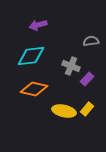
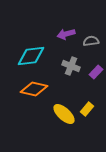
purple arrow: moved 28 px right, 9 px down
purple rectangle: moved 9 px right, 7 px up
yellow ellipse: moved 3 px down; rotated 30 degrees clockwise
